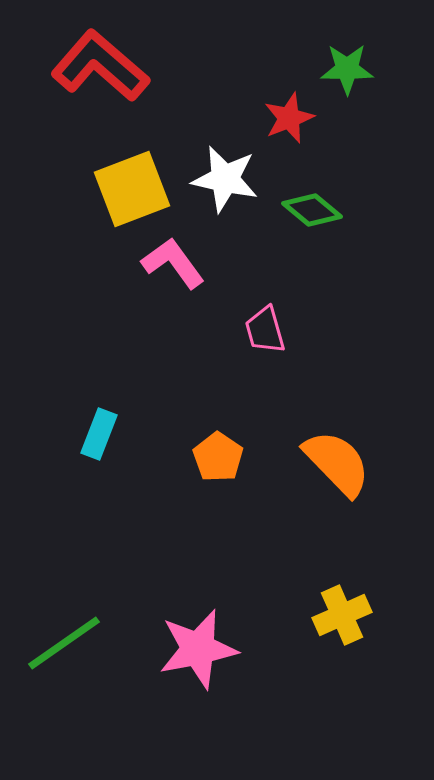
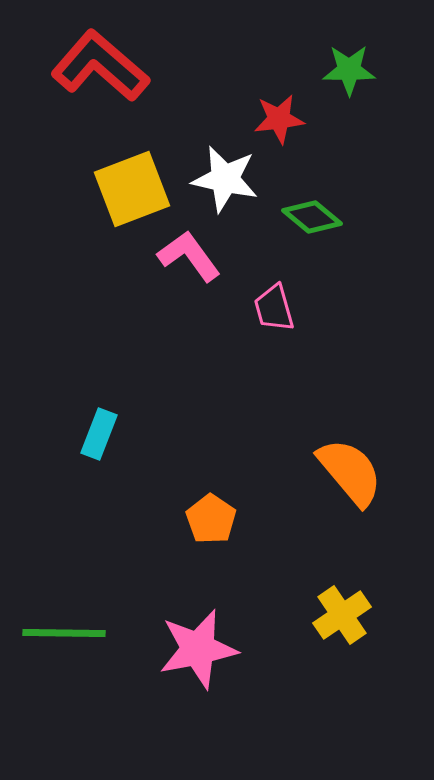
green star: moved 2 px right, 1 px down
red star: moved 10 px left, 1 px down; rotated 15 degrees clockwise
green diamond: moved 7 px down
pink L-shape: moved 16 px right, 7 px up
pink trapezoid: moved 9 px right, 22 px up
orange pentagon: moved 7 px left, 62 px down
orange semicircle: moved 13 px right, 9 px down; rotated 4 degrees clockwise
yellow cross: rotated 10 degrees counterclockwise
green line: moved 10 px up; rotated 36 degrees clockwise
